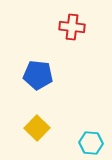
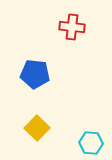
blue pentagon: moved 3 px left, 1 px up
